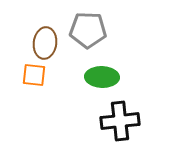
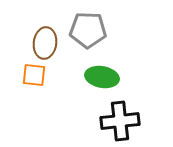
green ellipse: rotated 8 degrees clockwise
